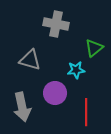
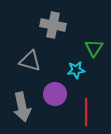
gray cross: moved 3 px left, 1 px down
green triangle: rotated 18 degrees counterclockwise
gray triangle: moved 1 px down
purple circle: moved 1 px down
